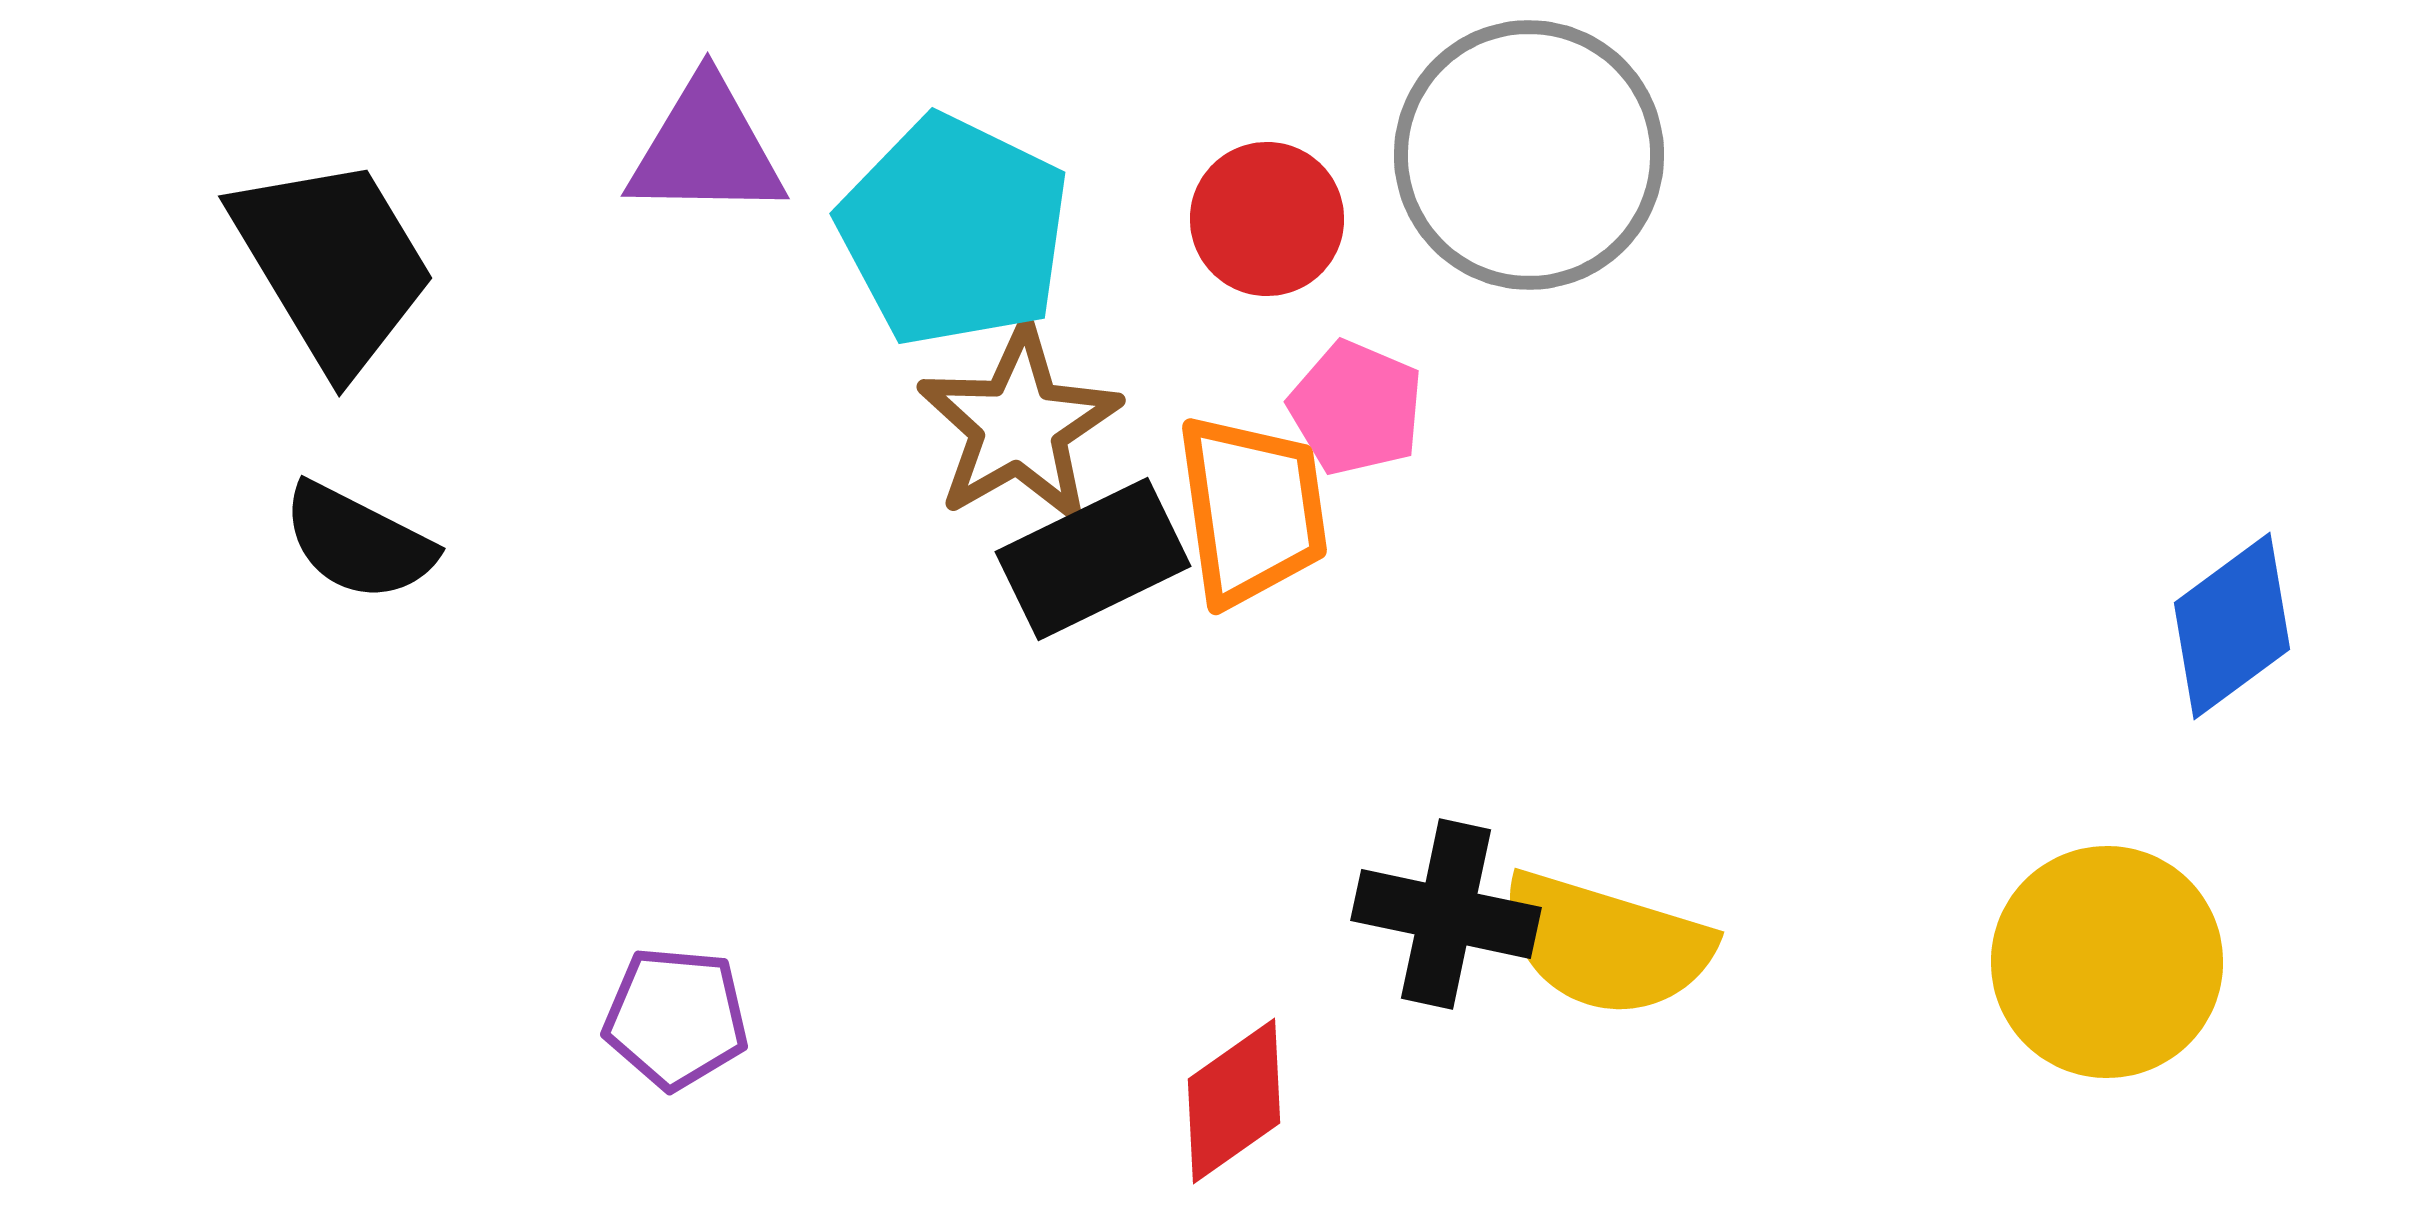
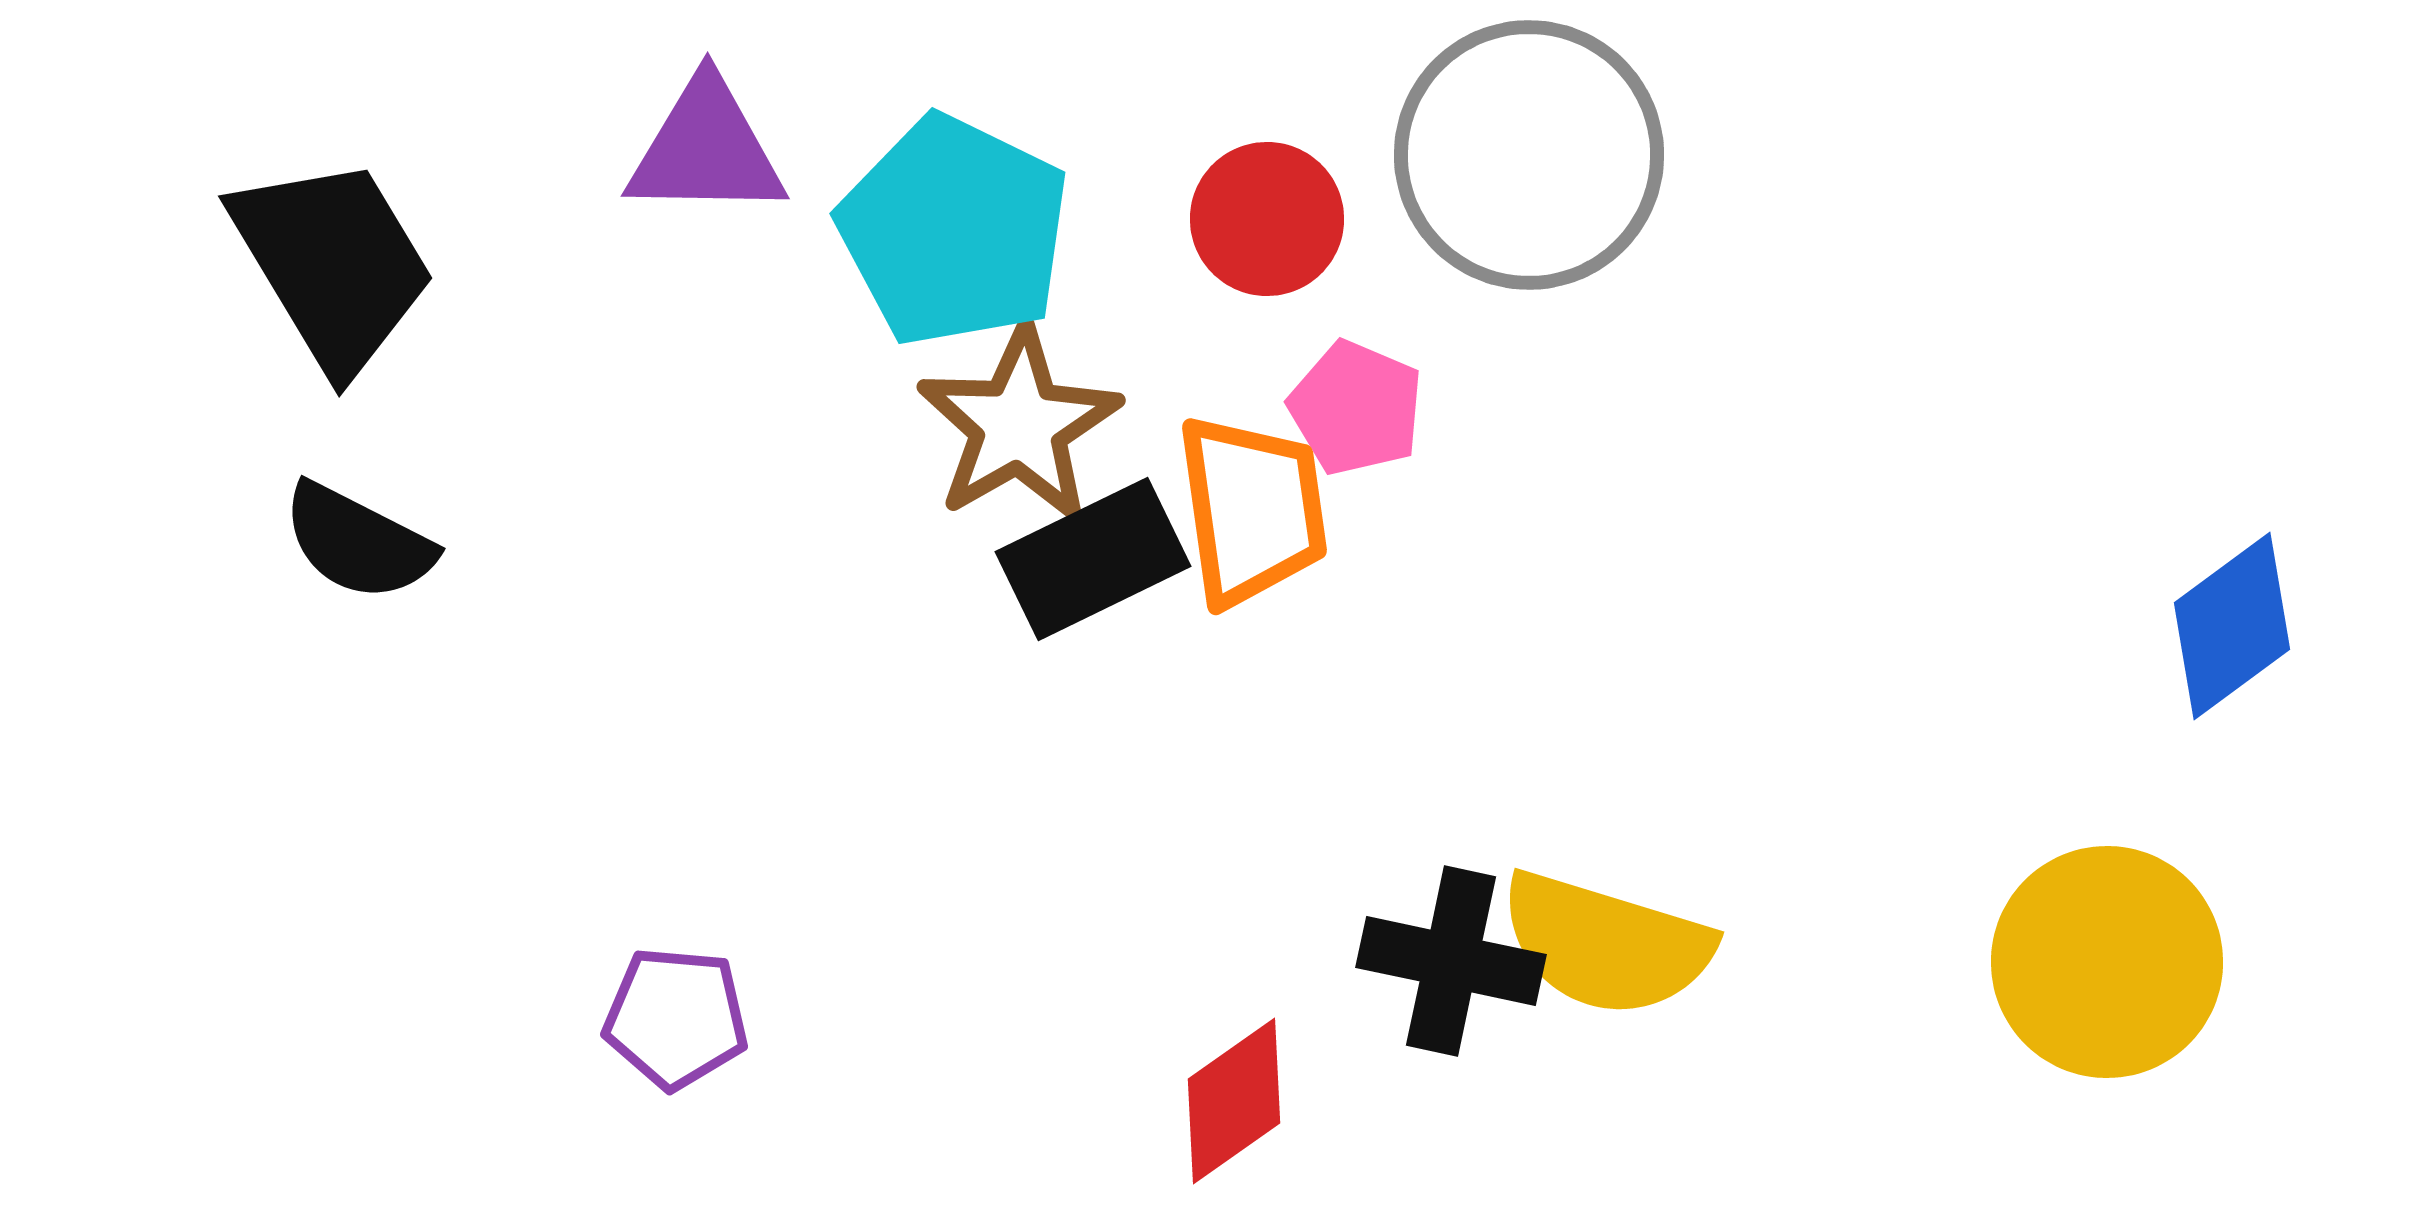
black cross: moved 5 px right, 47 px down
